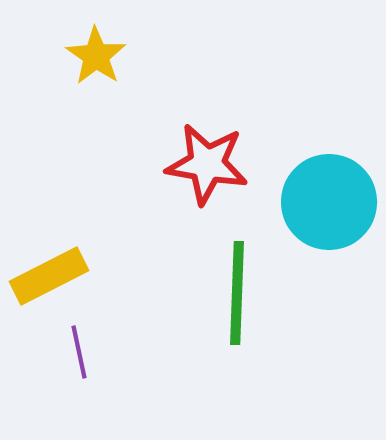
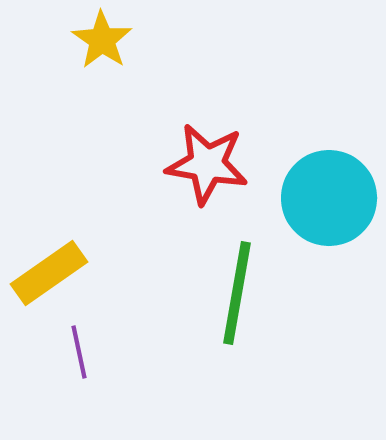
yellow star: moved 6 px right, 16 px up
cyan circle: moved 4 px up
yellow rectangle: moved 3 px up; rotated 8 degrees counterclockwise
green line: rotated 8 degrees clockwise
